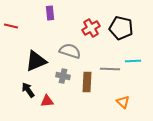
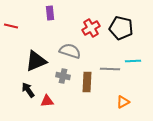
orange triangle: rotated 48 degrees clockwise
